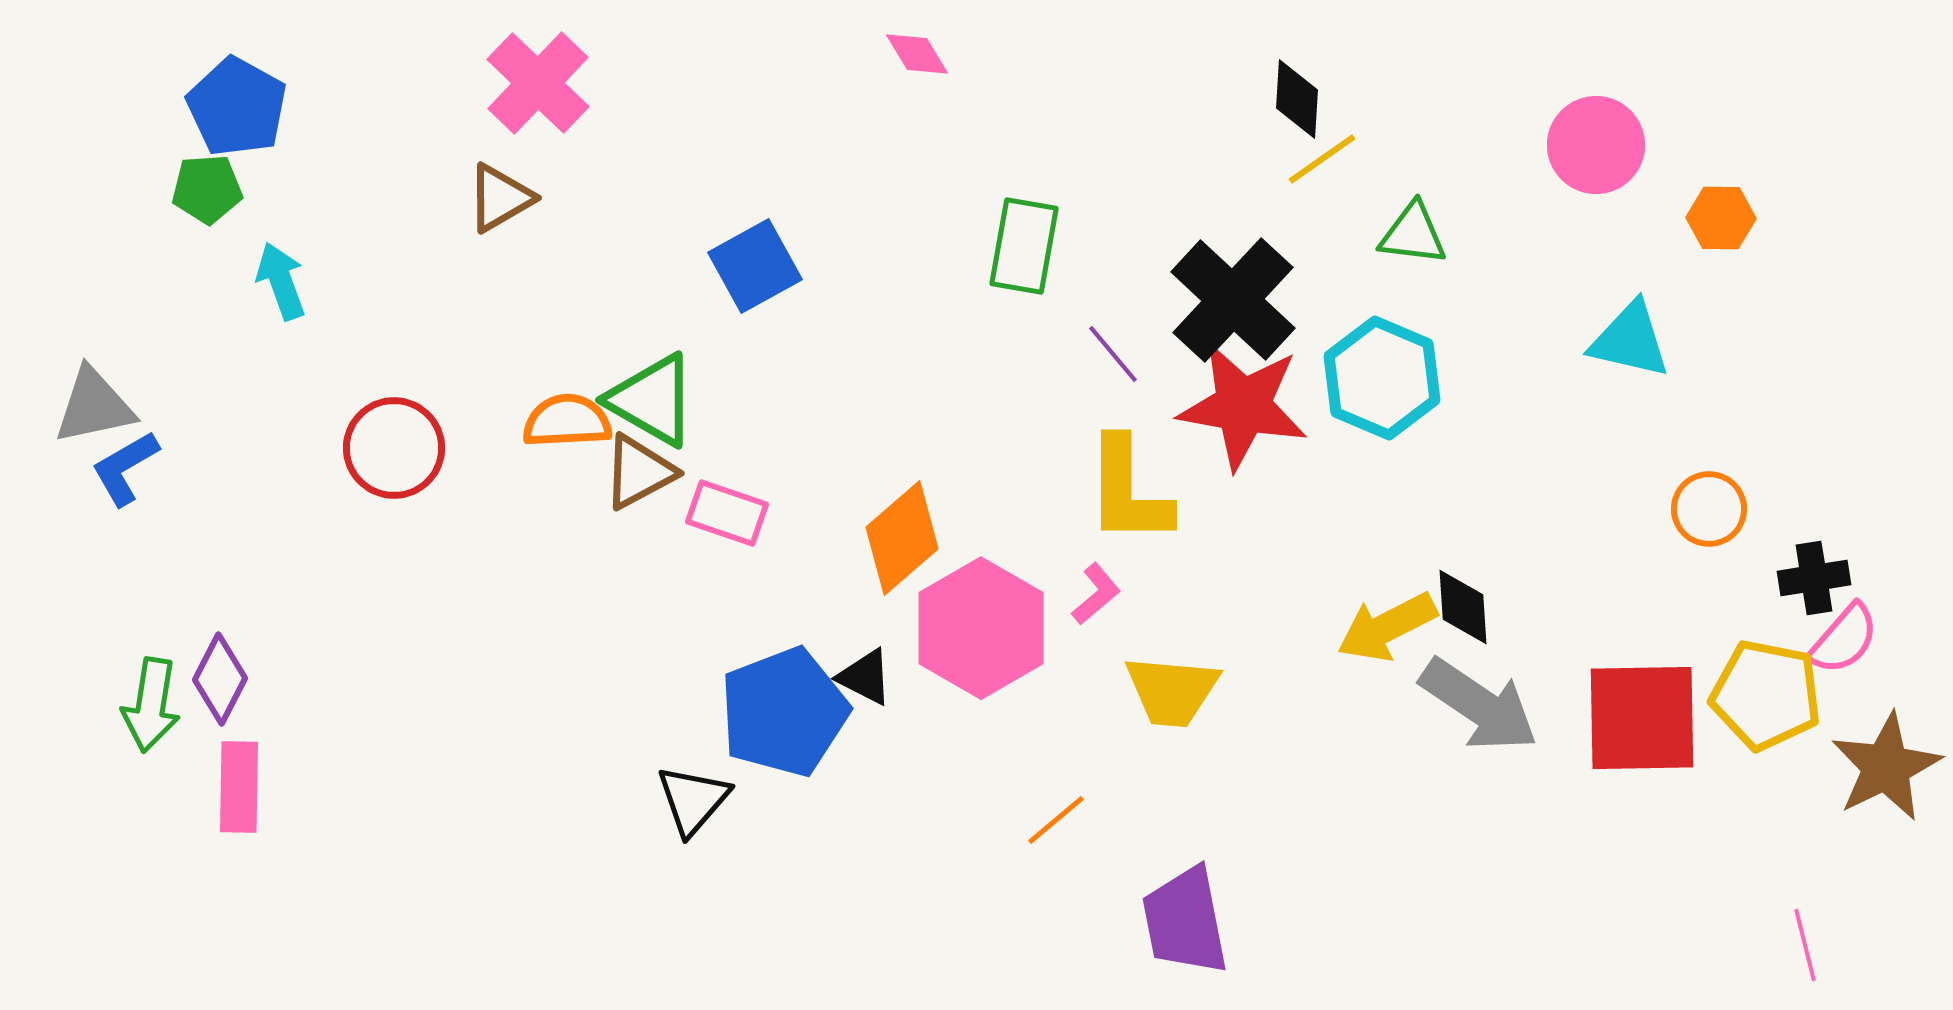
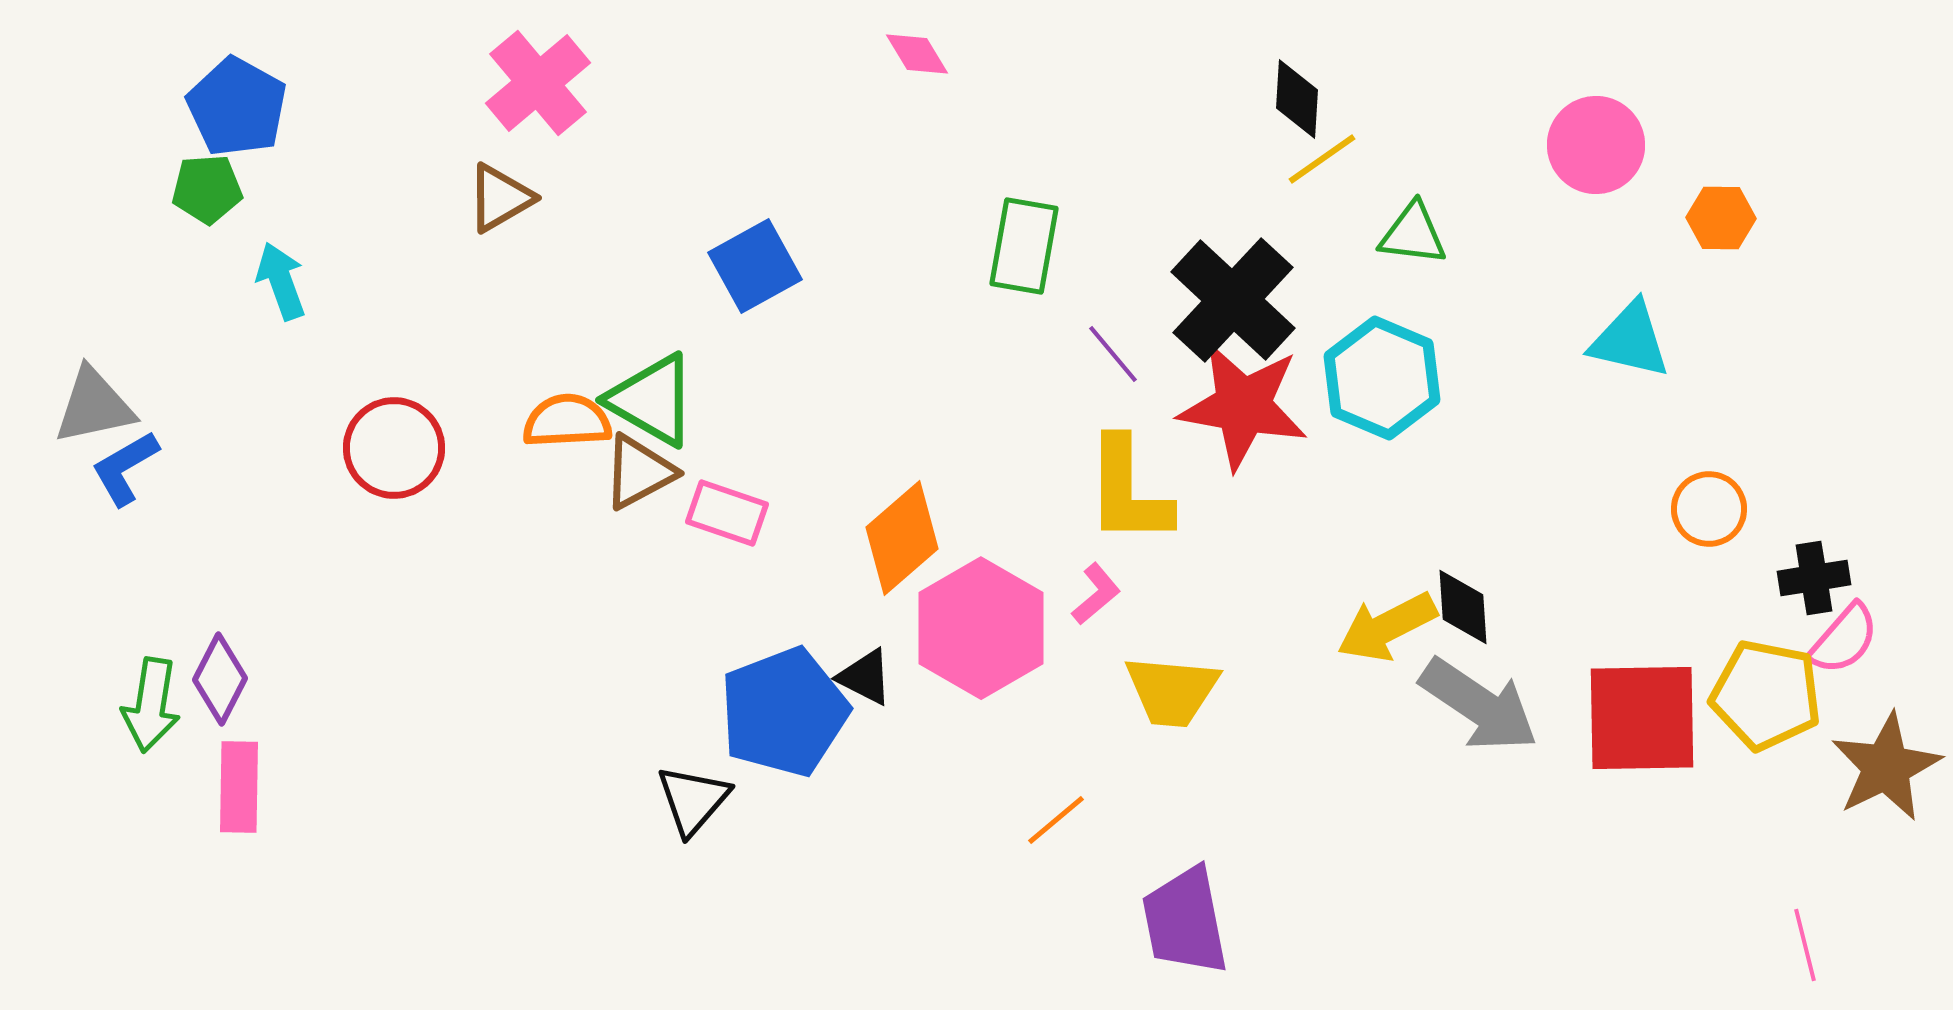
pink cross at (538, 83): rotated 6 degrees clockwise
